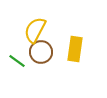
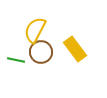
yellow rectangle: rotated 45 degrees counterclockwise
green line: moved 1 px left, 1 px up; rotated 24 degrees counterclockwise
